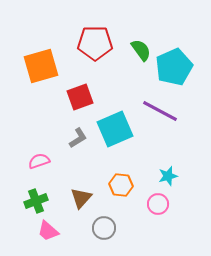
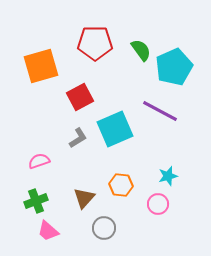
red square: rotated 8 degrees counterclockwise
brown triangle: moved 3 px right
